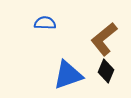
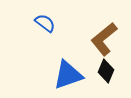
blue semicircle: rotated 35 degrees clockwise
